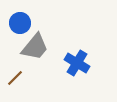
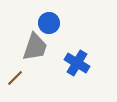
blue circle: moved 29 px right
gray trapezoid: rotated 20 degrees counterclockwise
